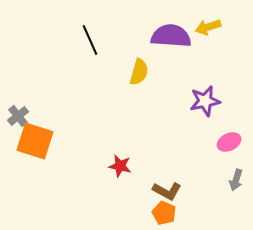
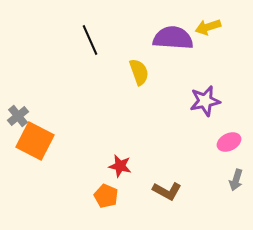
purple semicircle: moved 2 px right, 2 px down
yellow semicircle: rotated 36 degrees counterclockwise
orange square: rotated 9 degrees clockwise
orange pentagon: moved 58 px left, 17 px up
